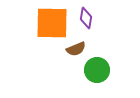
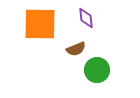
purple diamond: rotated 15 degrees counterclockwise
orange square: moved 12 px left, 1 px down
